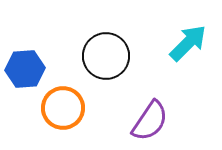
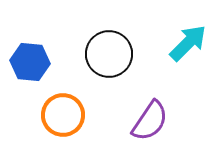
black circle: moved 3 px right, 2 px up
blue hexagon: moved 5 px right, 7 px up; rotated 9 degrees clockwise
orange circle: moved 7 px down
